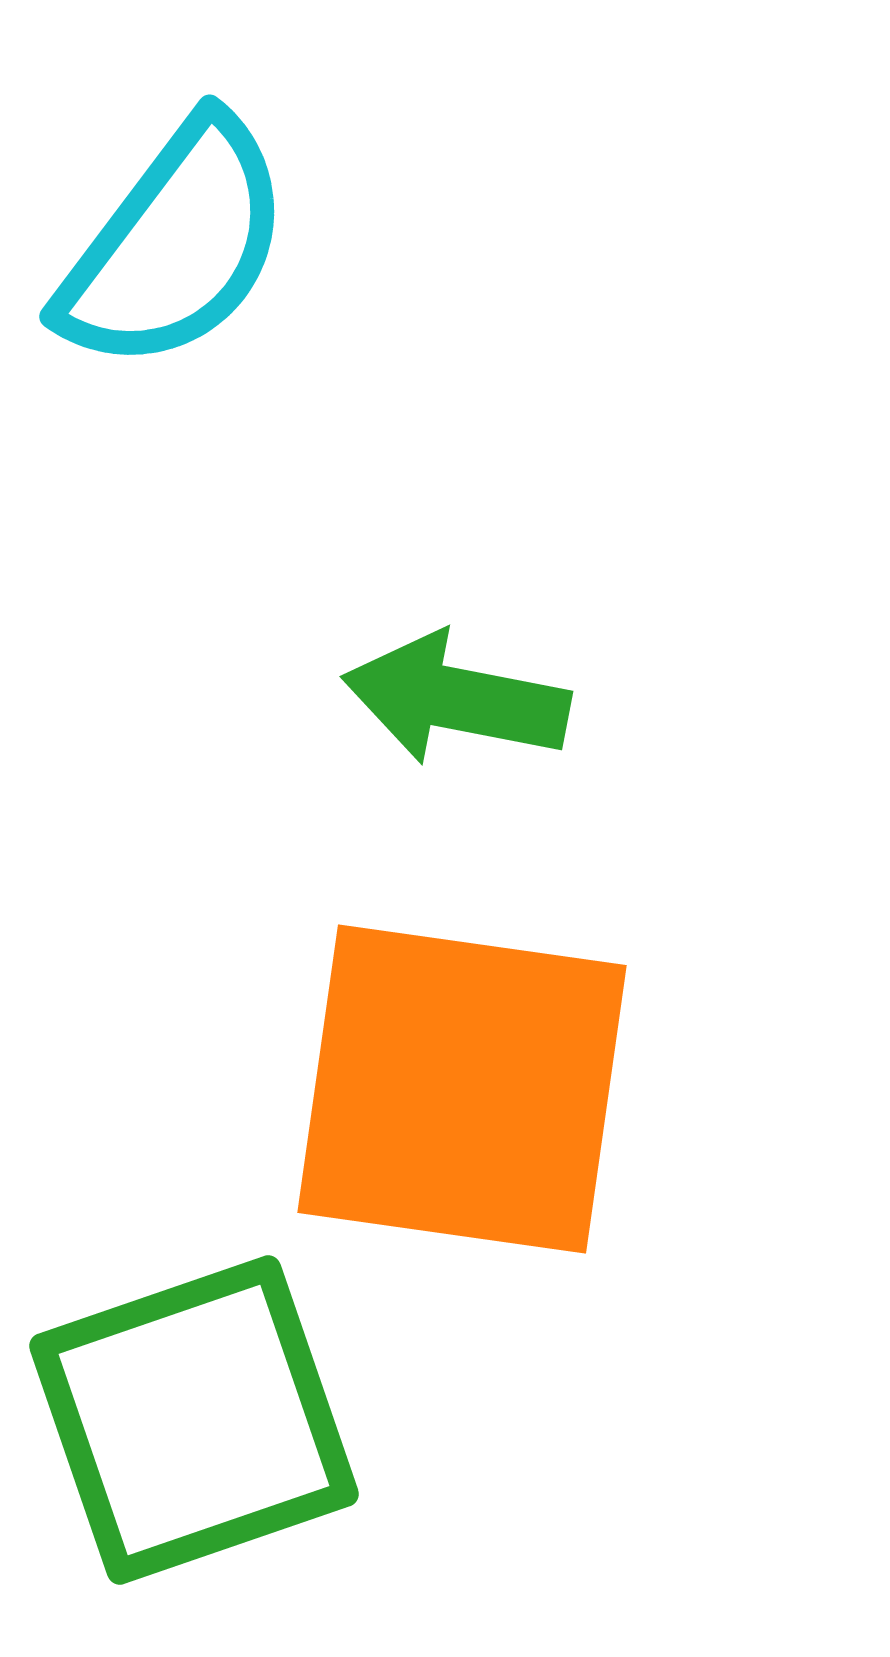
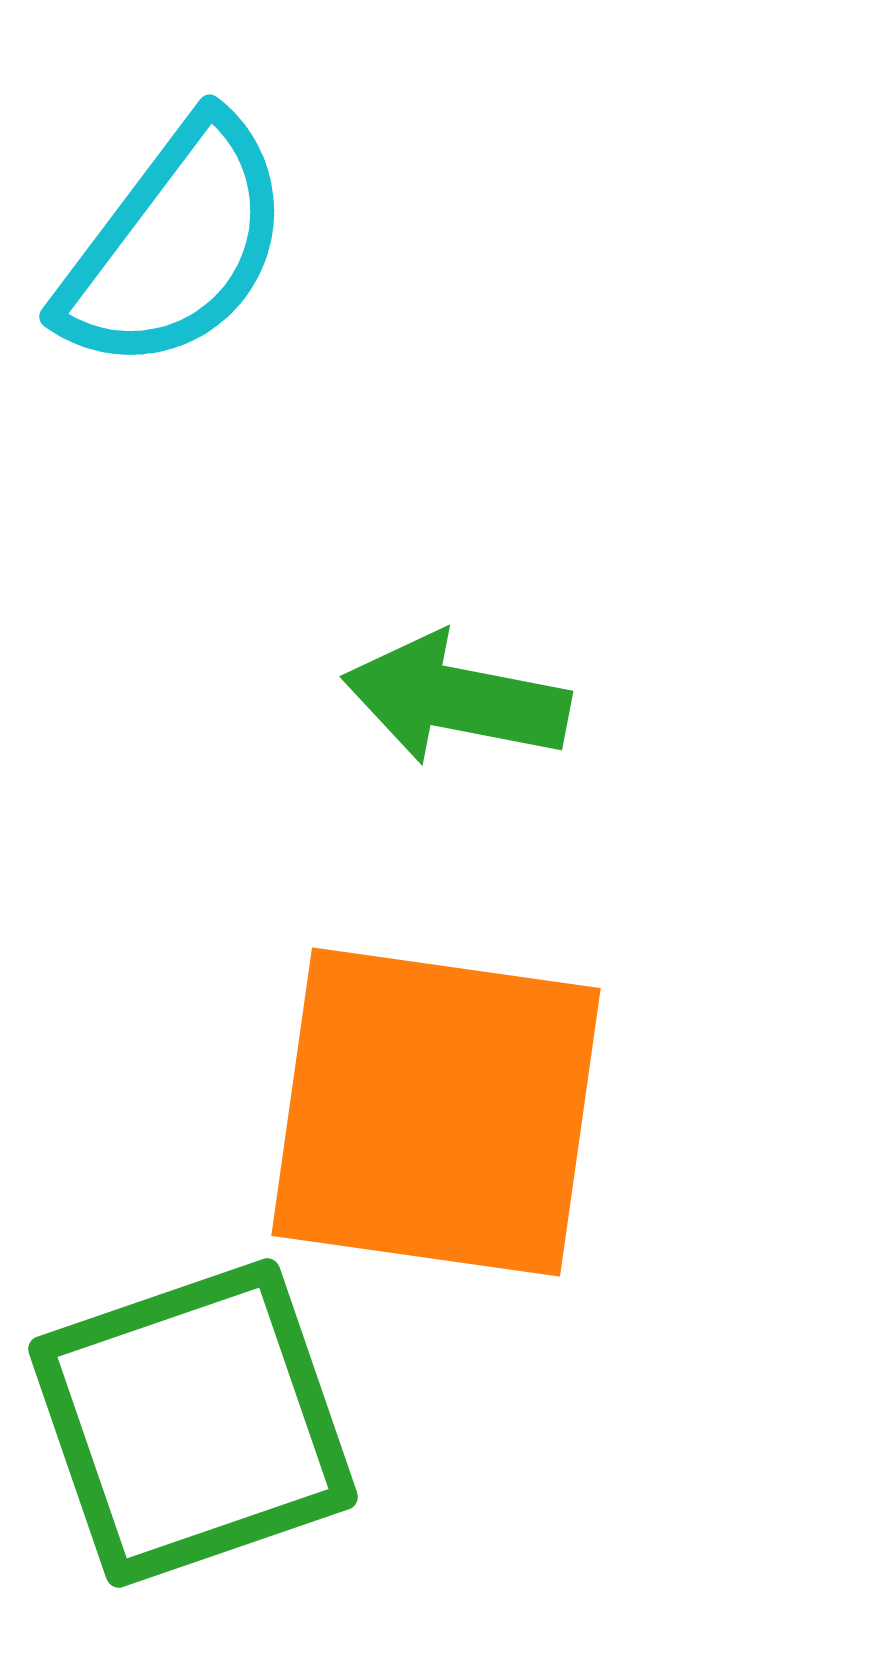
orange square: moved 26 px left, 23 px down
green square: moved 1 px left, 3 px down
